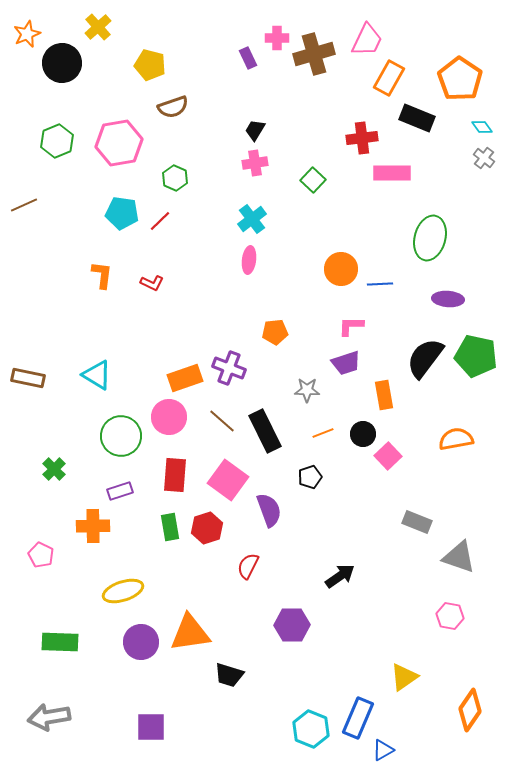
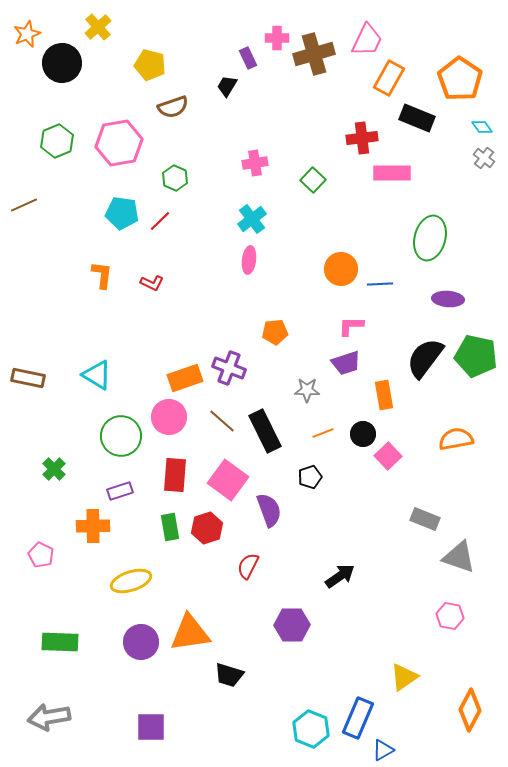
black trapezoid at (255, 130): moved 28 px left, 44 px up
gray rectangle at (417, 522): moved 8 px right, 3 px up
yellow ellipse at (123, 591): moved 8 px right, 10 px up
orange diamond at (470, 710): rotated 6 degrees counterclockwise
